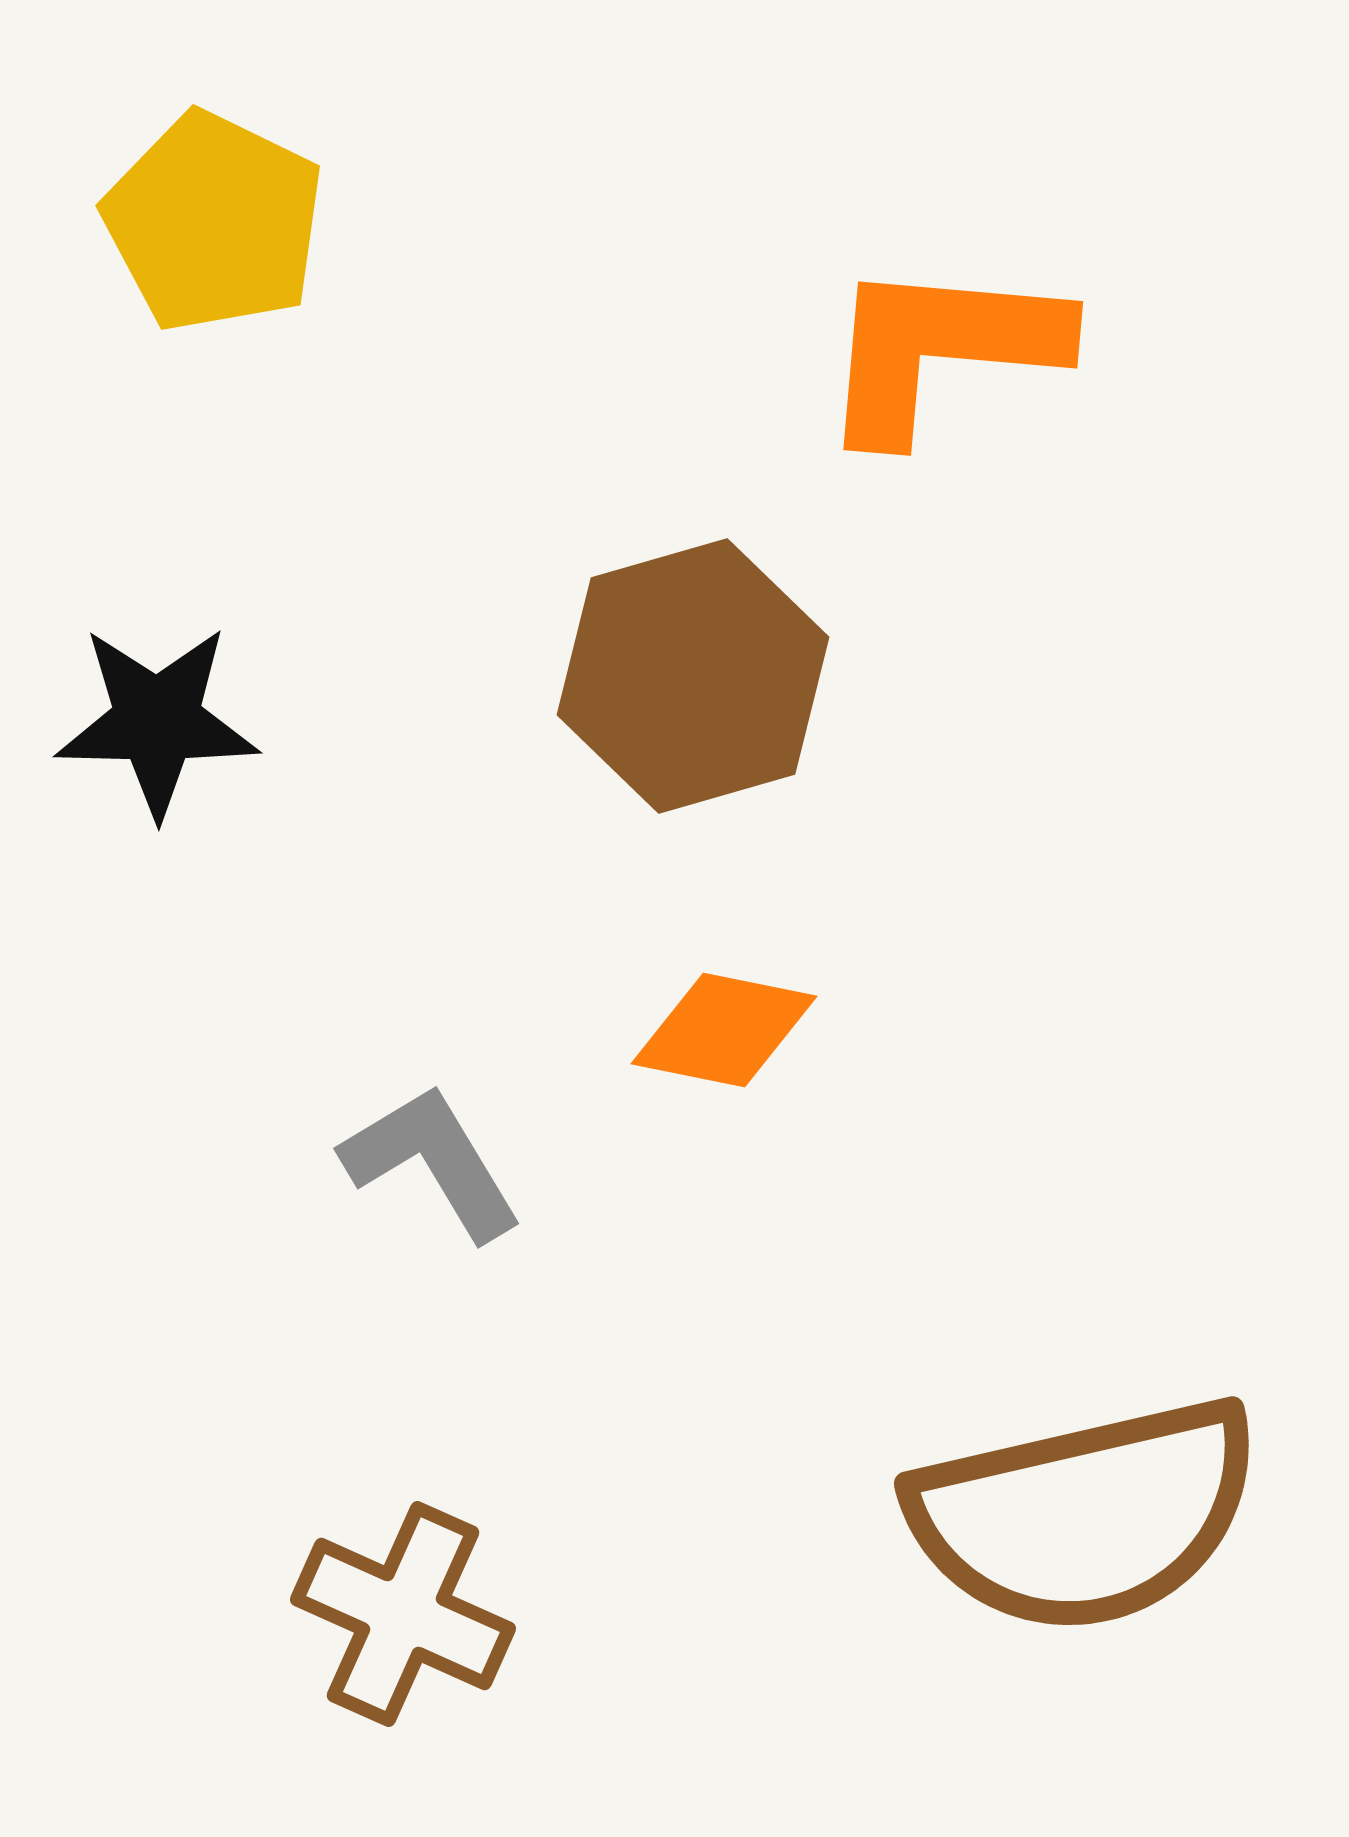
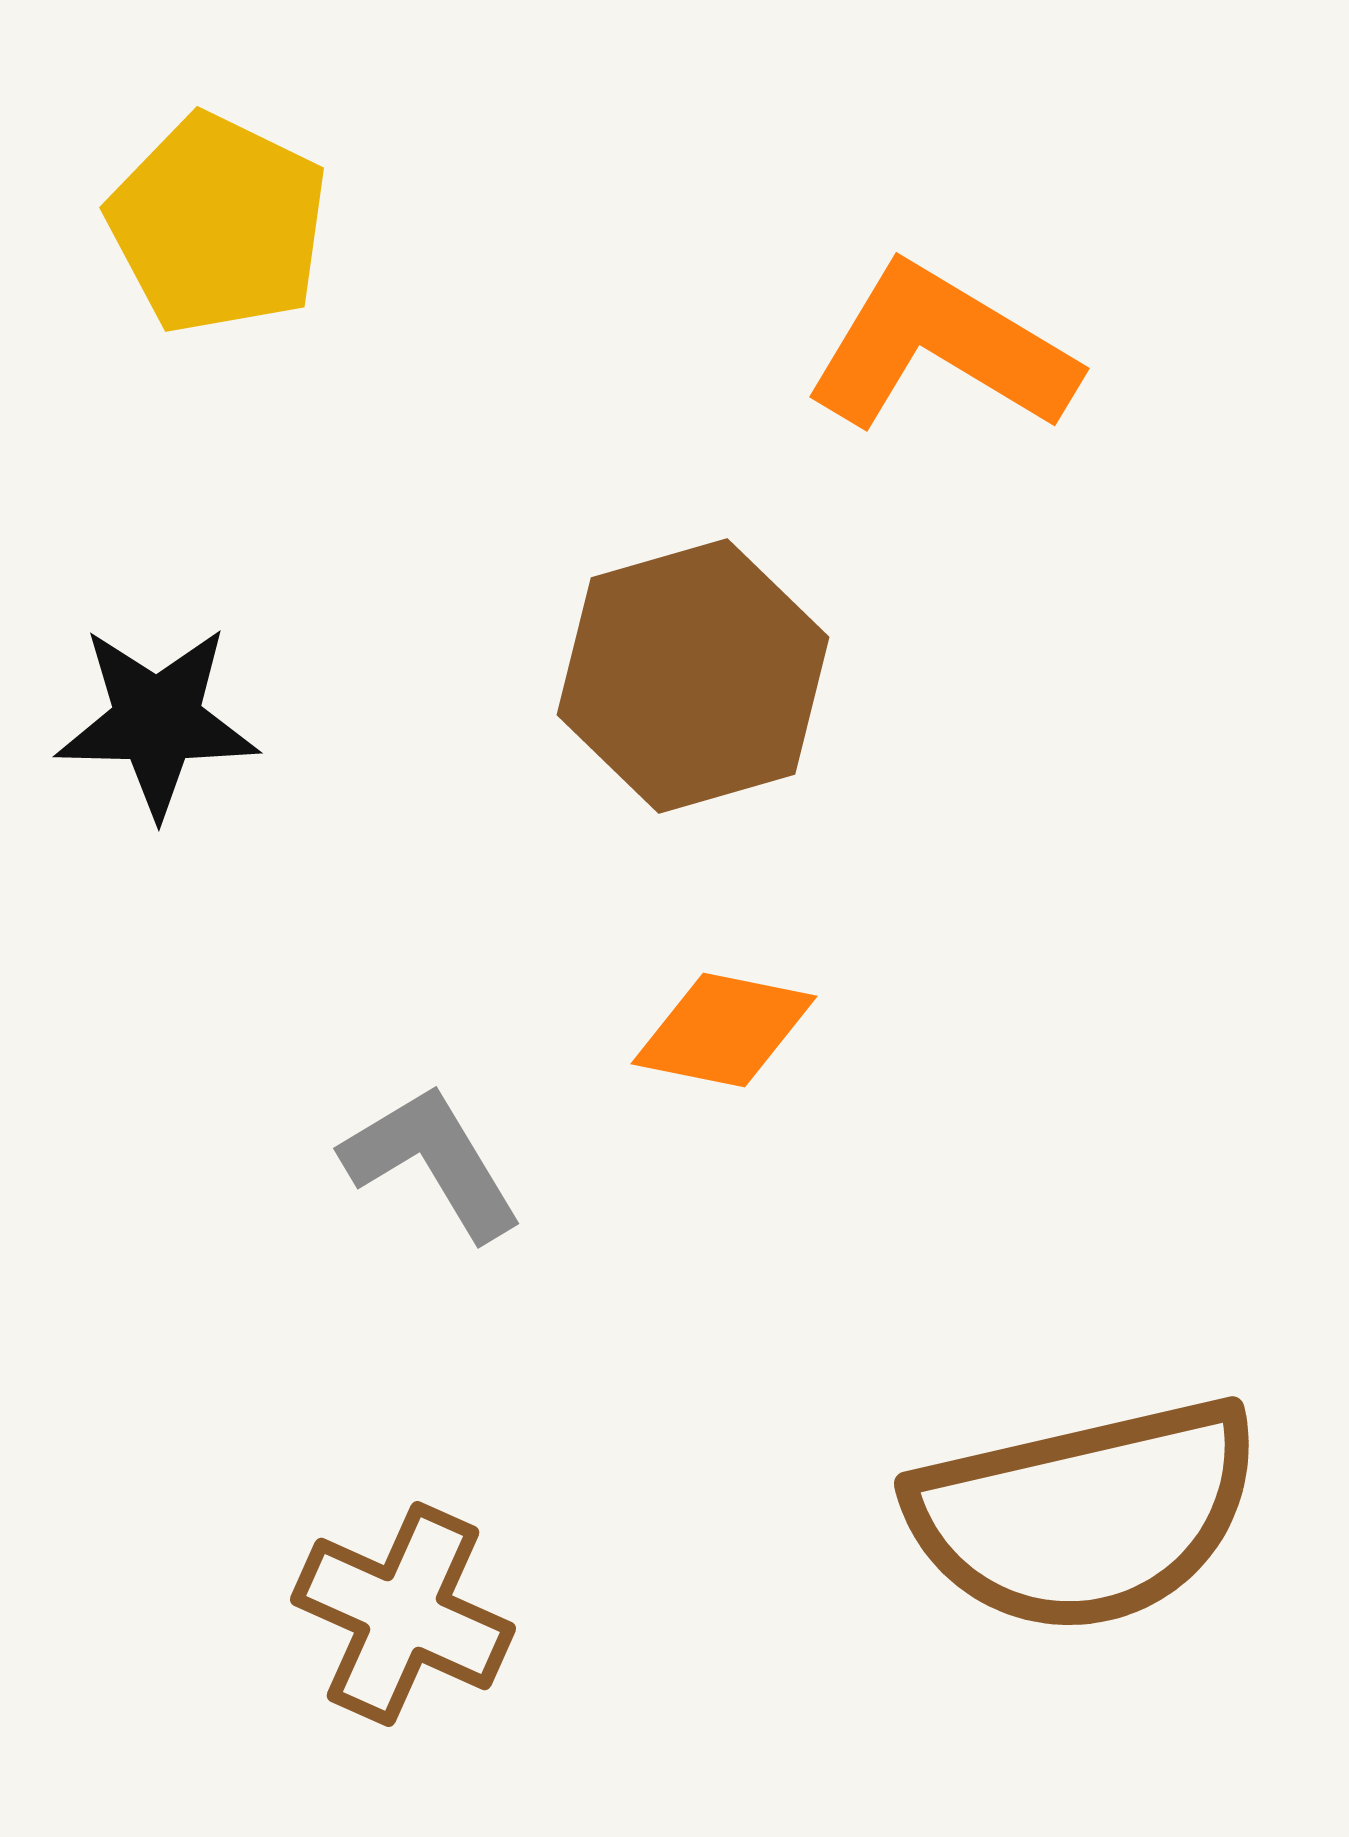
yellow pentagon: moved 4 px right, 2 px down
orange L-shape: rotated 26 degrees clockwise
